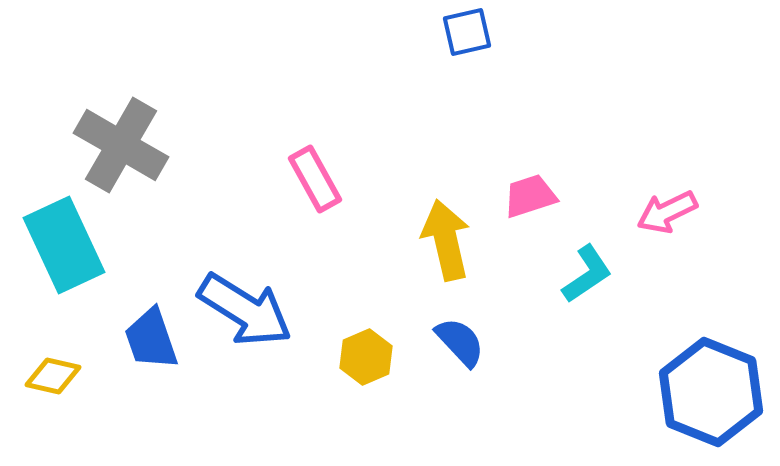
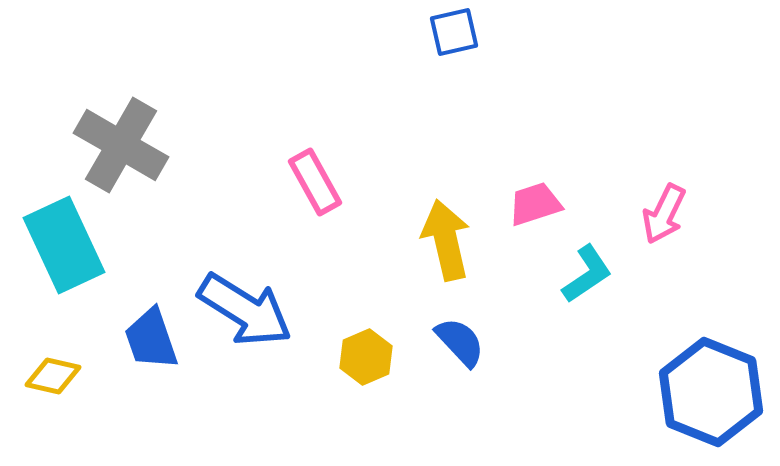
blue square: moved 13 px left
pink rectangle: moved 3 px down
pink trapezoid: moved 5 px right, 8 px down
pink arrow: moved 3 px left, 2 px down; rotated 38 degrees counterclockwise
